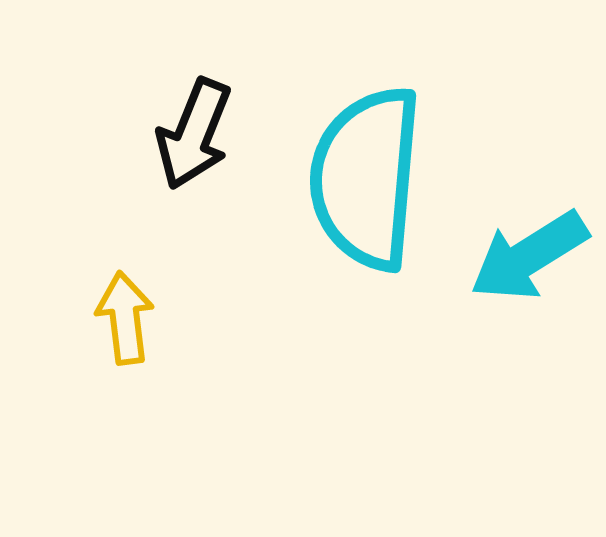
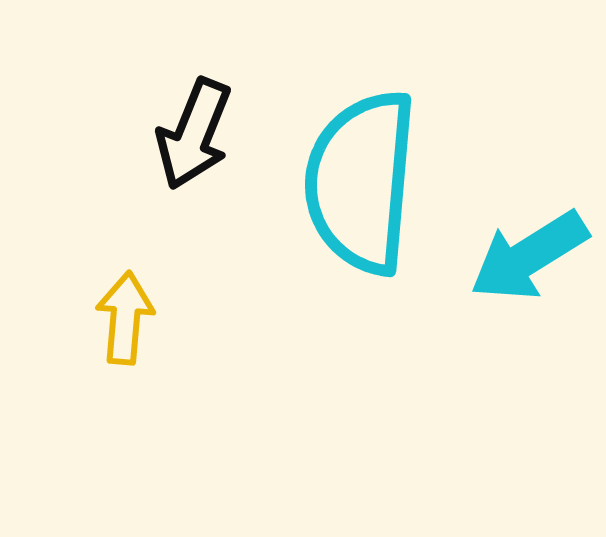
cyan semicircle: moved 5 px left, 4 px down
yellow arrow: rotated 12 degrees clockwise
